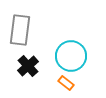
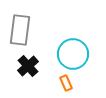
cyan circle: moved 2 px right, 2 px up
orange rectangle: rotated 28 degrees clockwise
